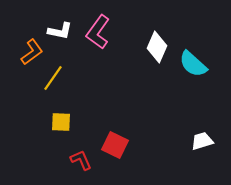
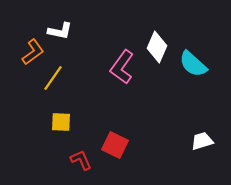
pink L-shape: moved 24 px right, 35 px down
orange L-shape: moved 1 px right
